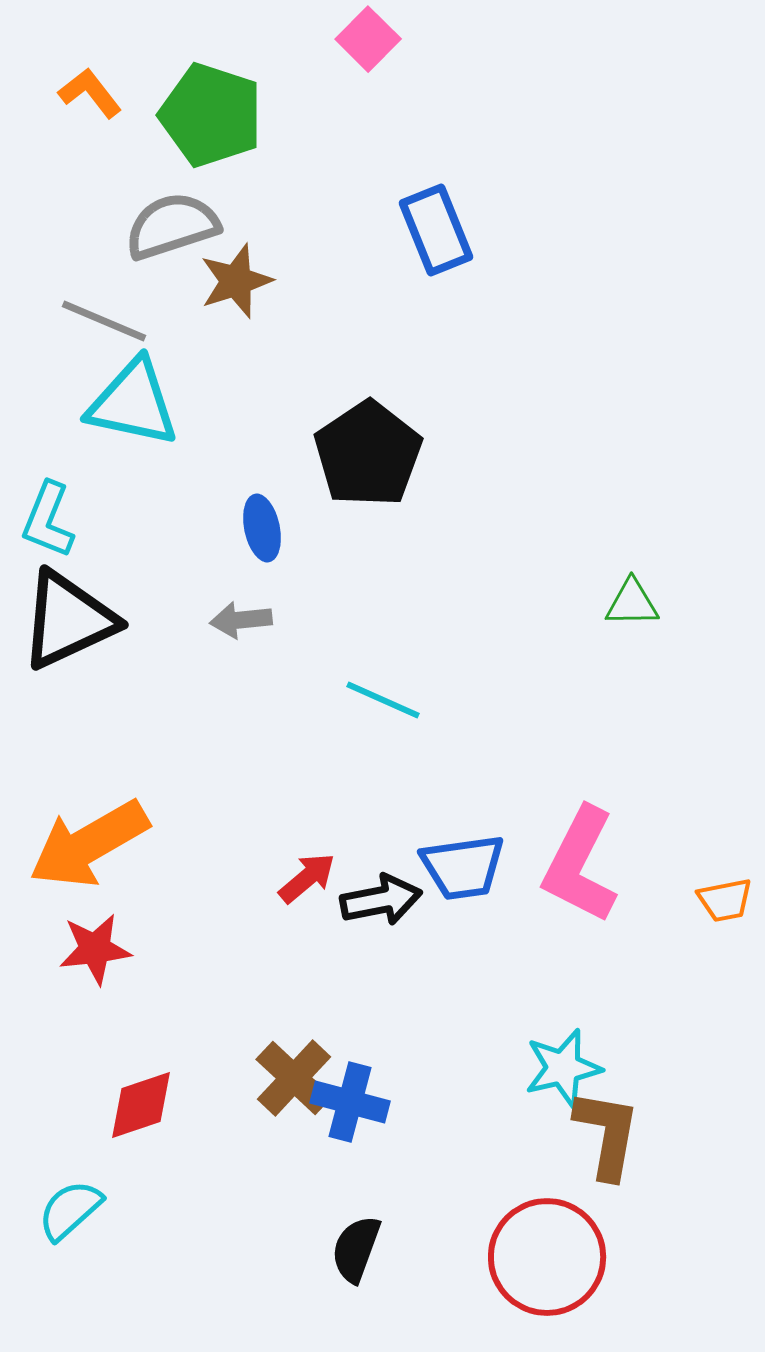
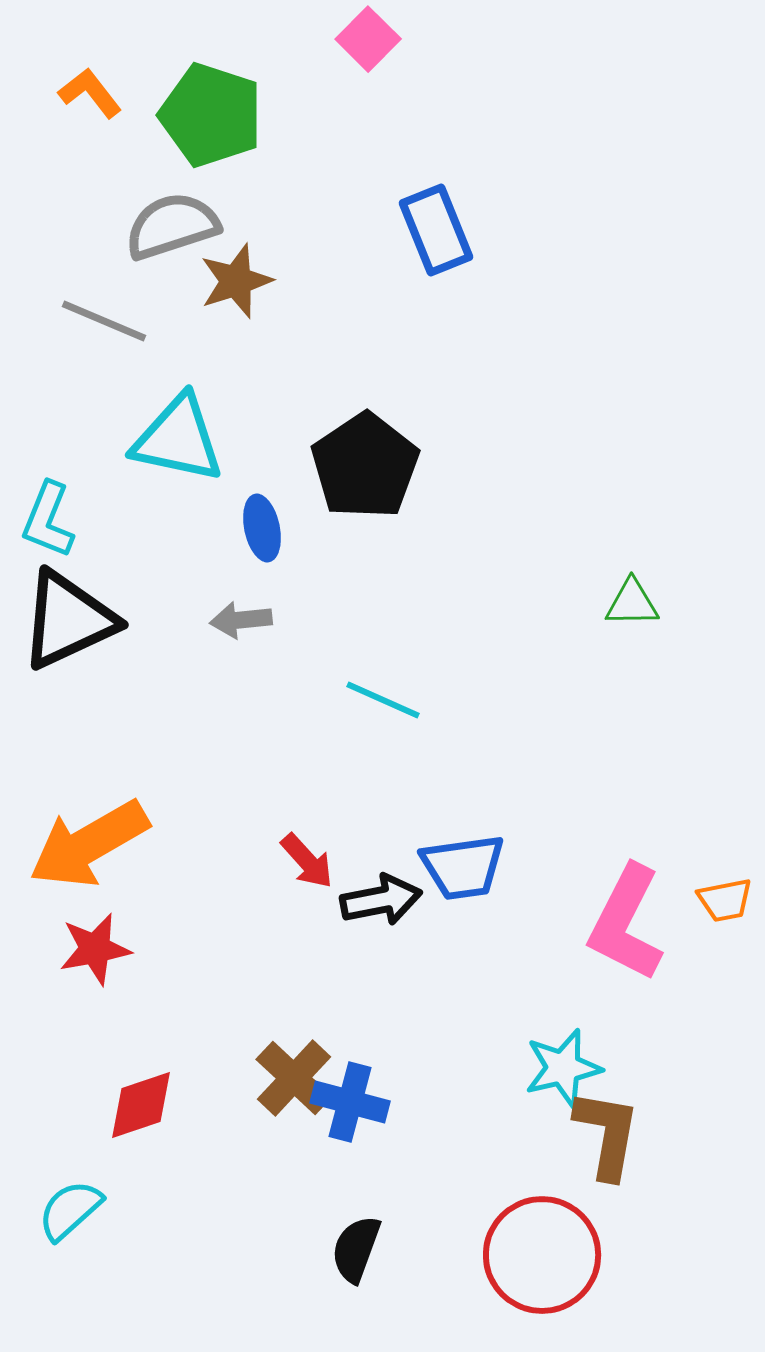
cyan triangle: moved 45 px right, 36 px down
black pentagon: moved 3 px left, 12 px down
pink L-shape: moved 46 px right, 58 px down
red arrow: moved 17 px up; rotated 88 degrees clockwise
red star: rotated 4 degrees counterclockwise
red circle: moved 5 px left, 2 px up
